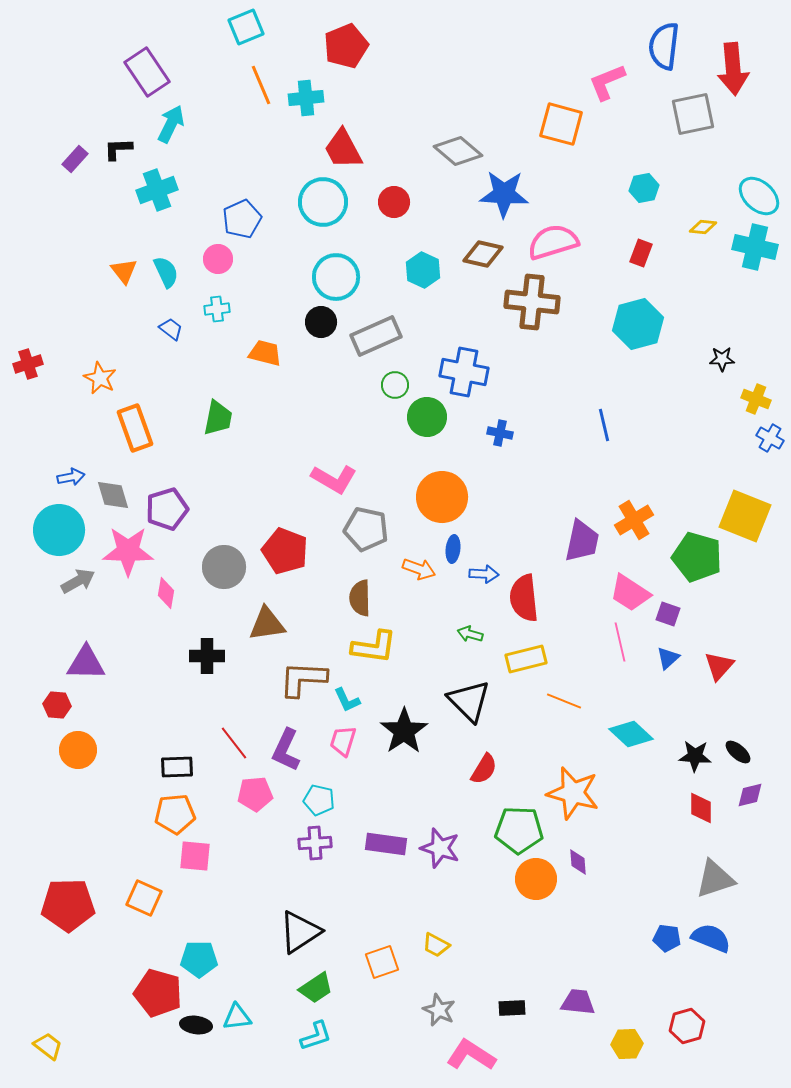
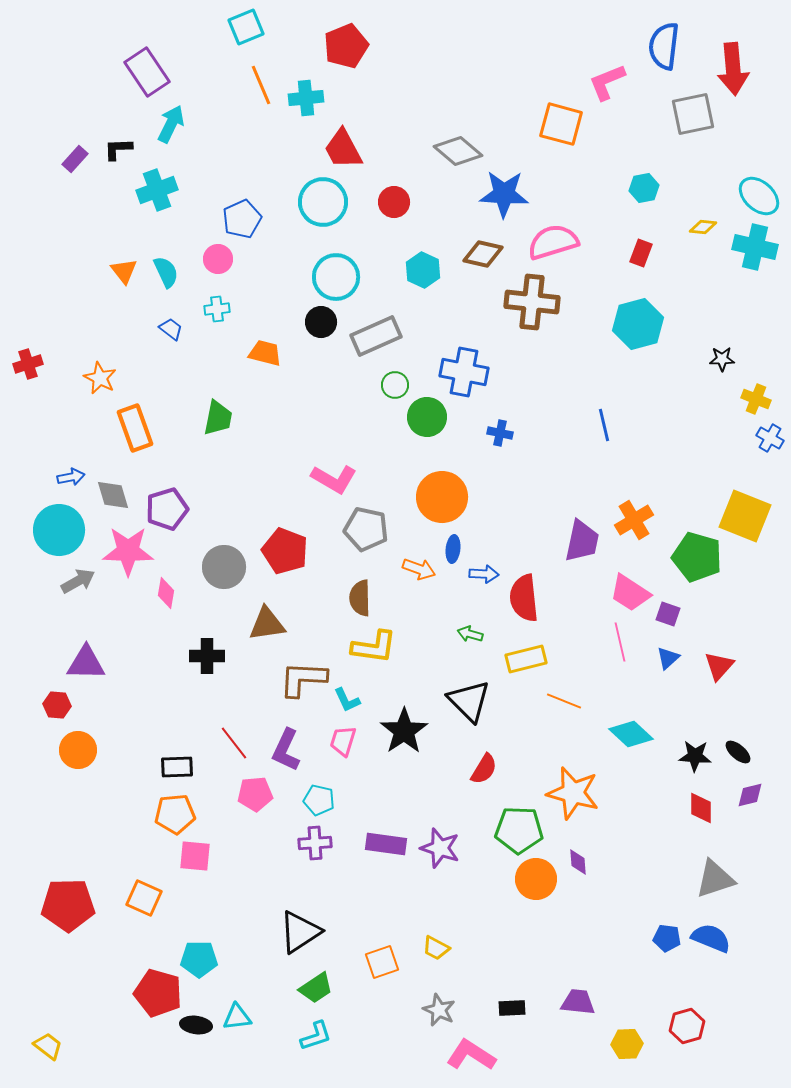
yellow trapezoid at (436, 945): moved 3 px down
